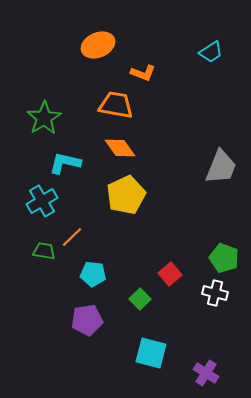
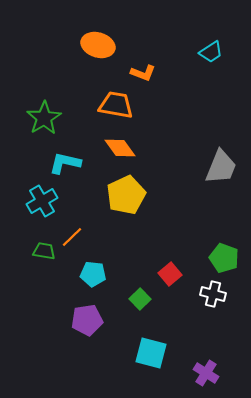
orange ellipse: rotated 40 degrees clockwise
white cross: moved 2 px left, 1 px down
